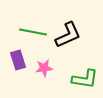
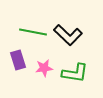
black L-shape: rotated 68 degrees clockwise
green L-shape: moved 10 px left, 6 px up
